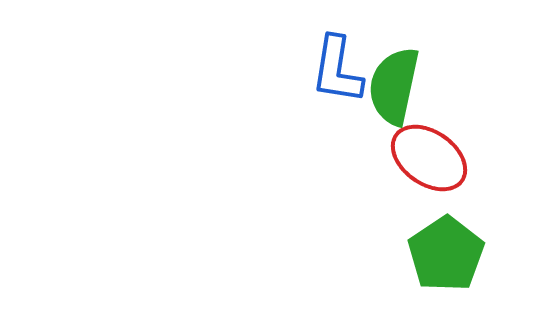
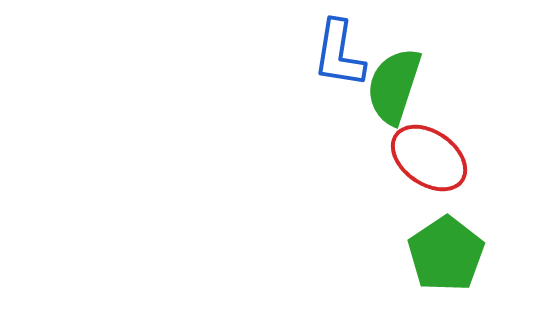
blue L-shape: moved 2 px right, 16 px up
green semicircle: rotated 6 degrees clockwise
